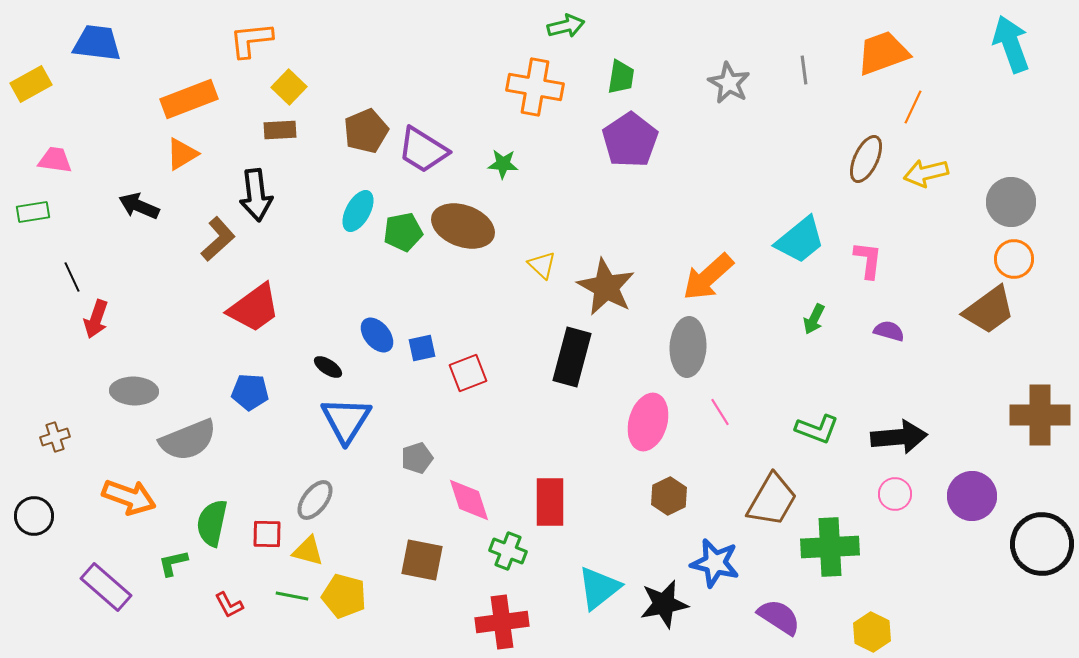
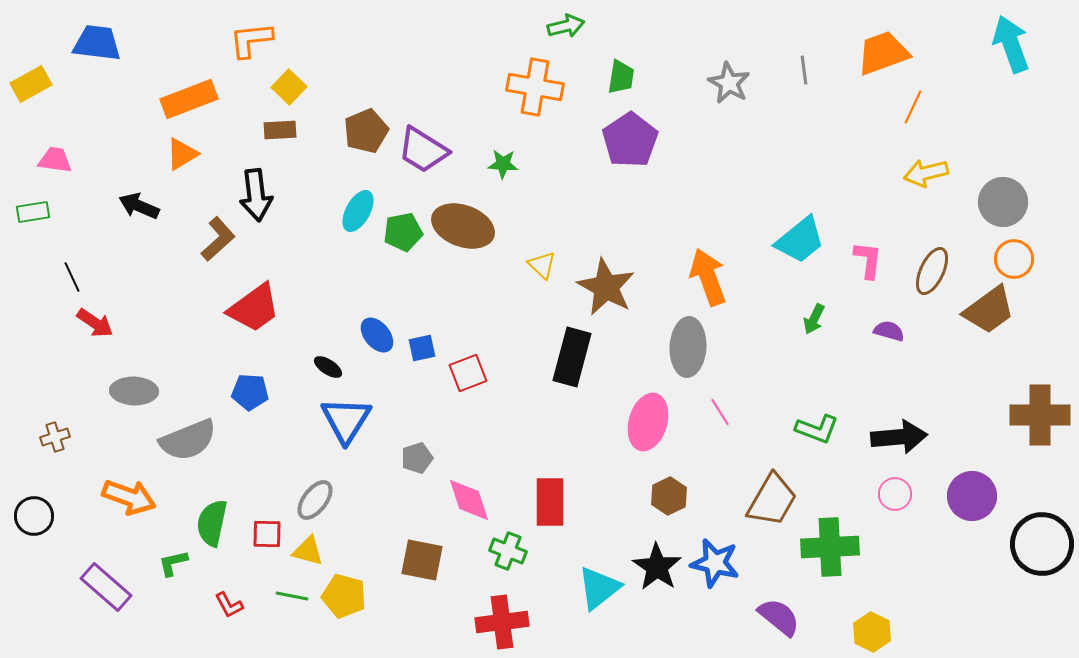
brown ellipse at (866, 159): moved 66 px right, 112 px down
gray circle at (1011, 202): moved 8 px left
orange arrow at (708, 277): rotated 112 degrees clockwise
red arrow at (96, 319): moved 1 px left, 4 px down; rotated 75 degrees counterclockwise
black star at (664, 604): moved 7 px left, 37 px up; rotated 27 degrees counterclockwise
purple semicircle at (779, 617): rotated 6 degrees clockwise
